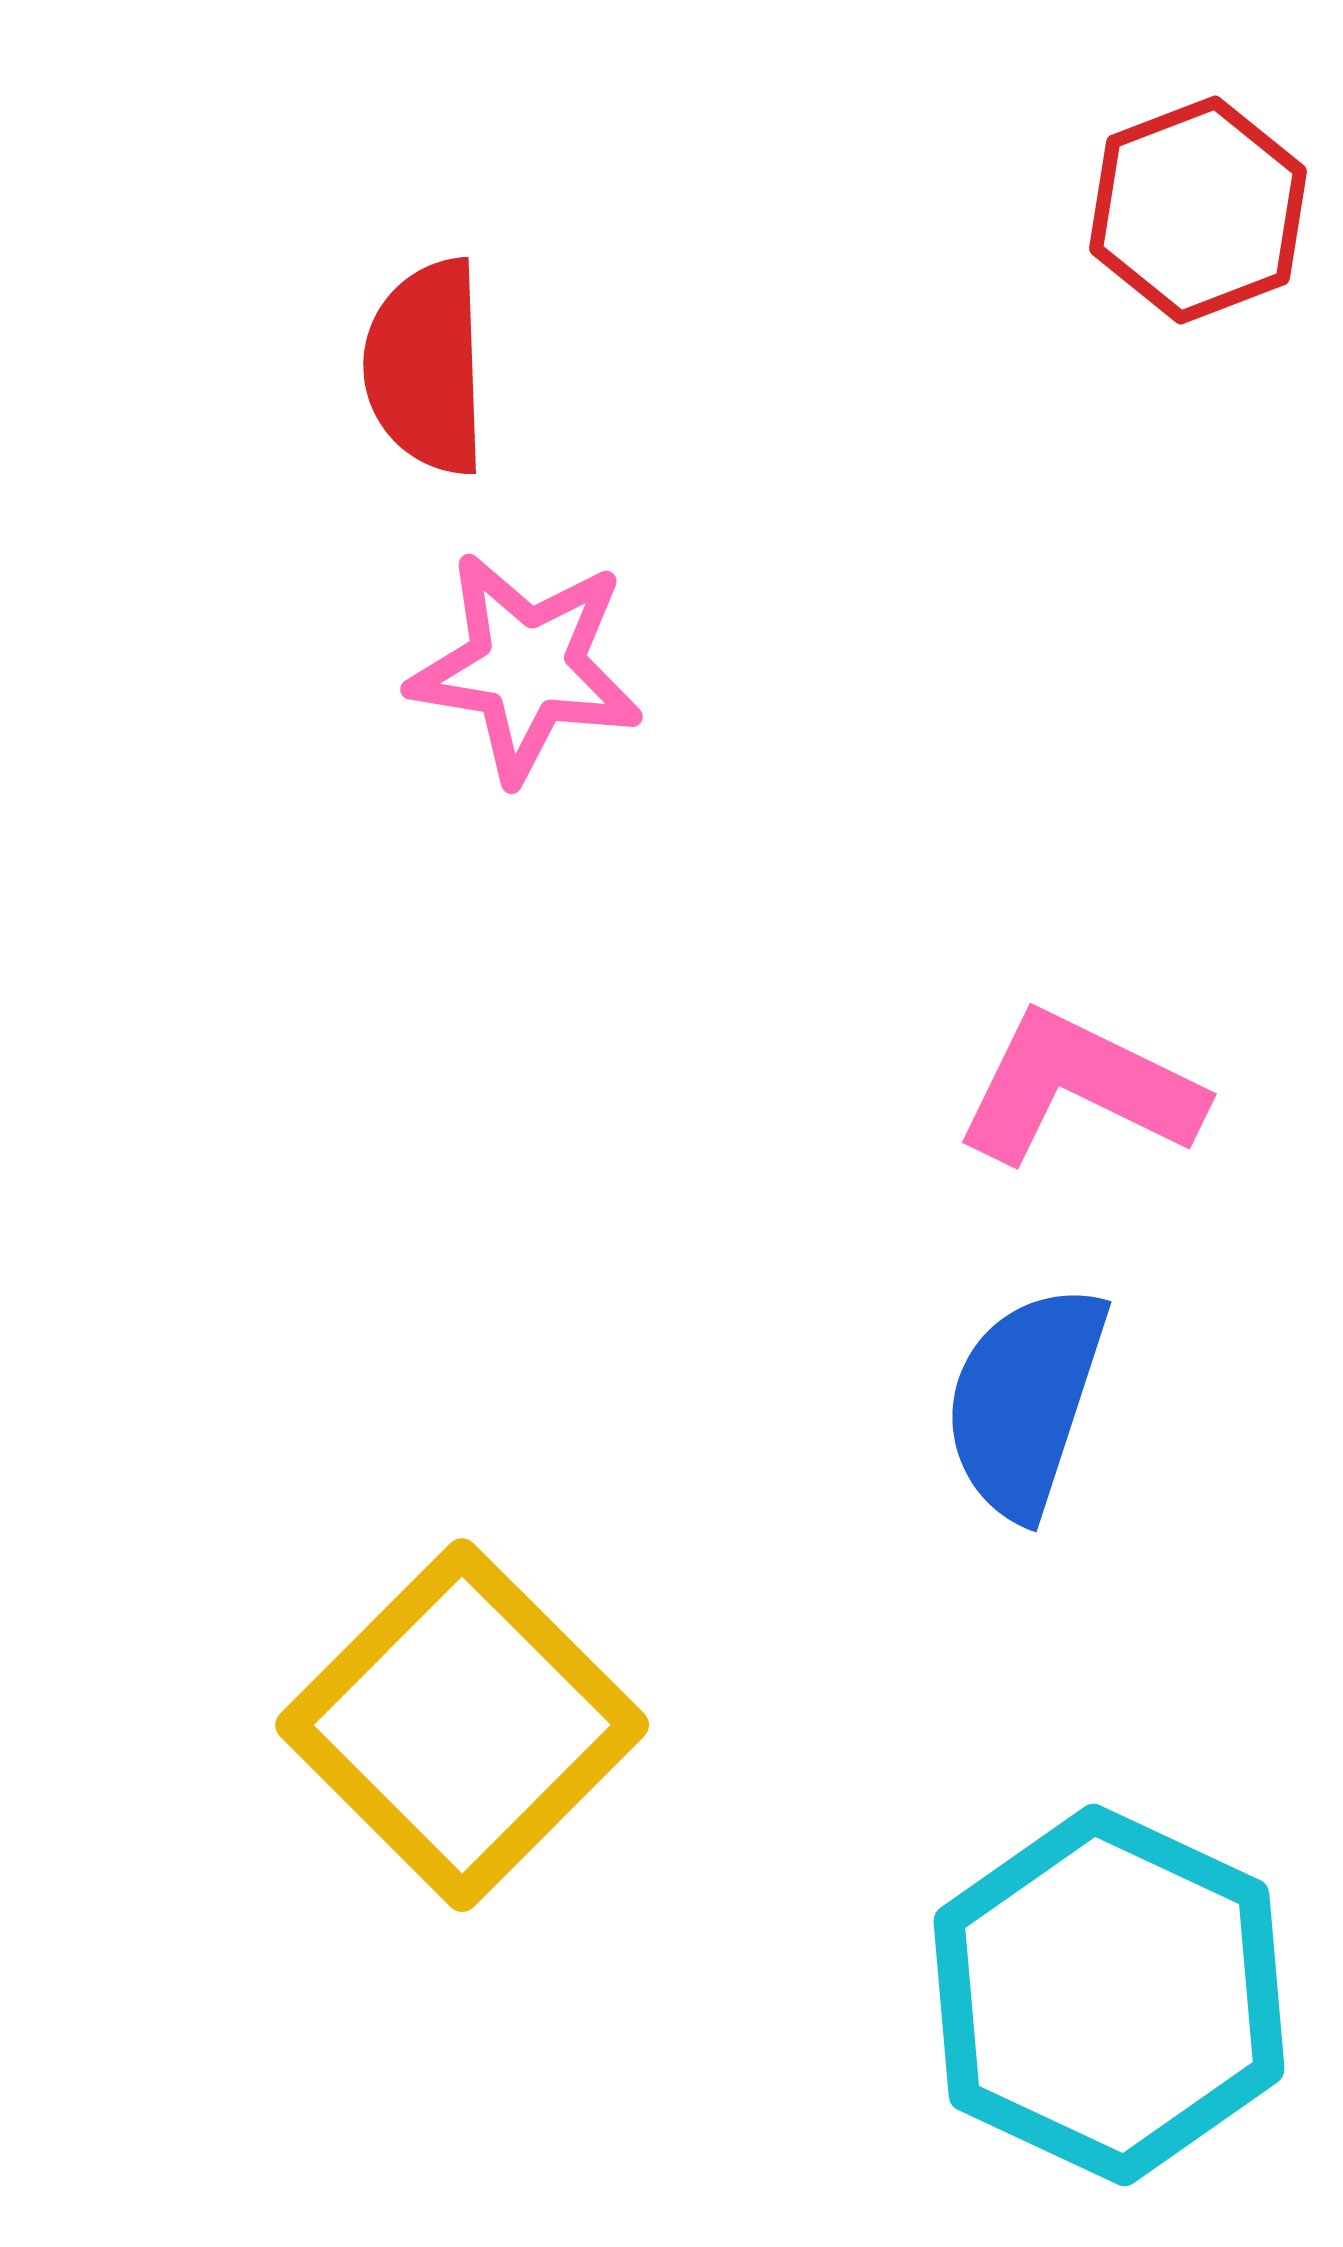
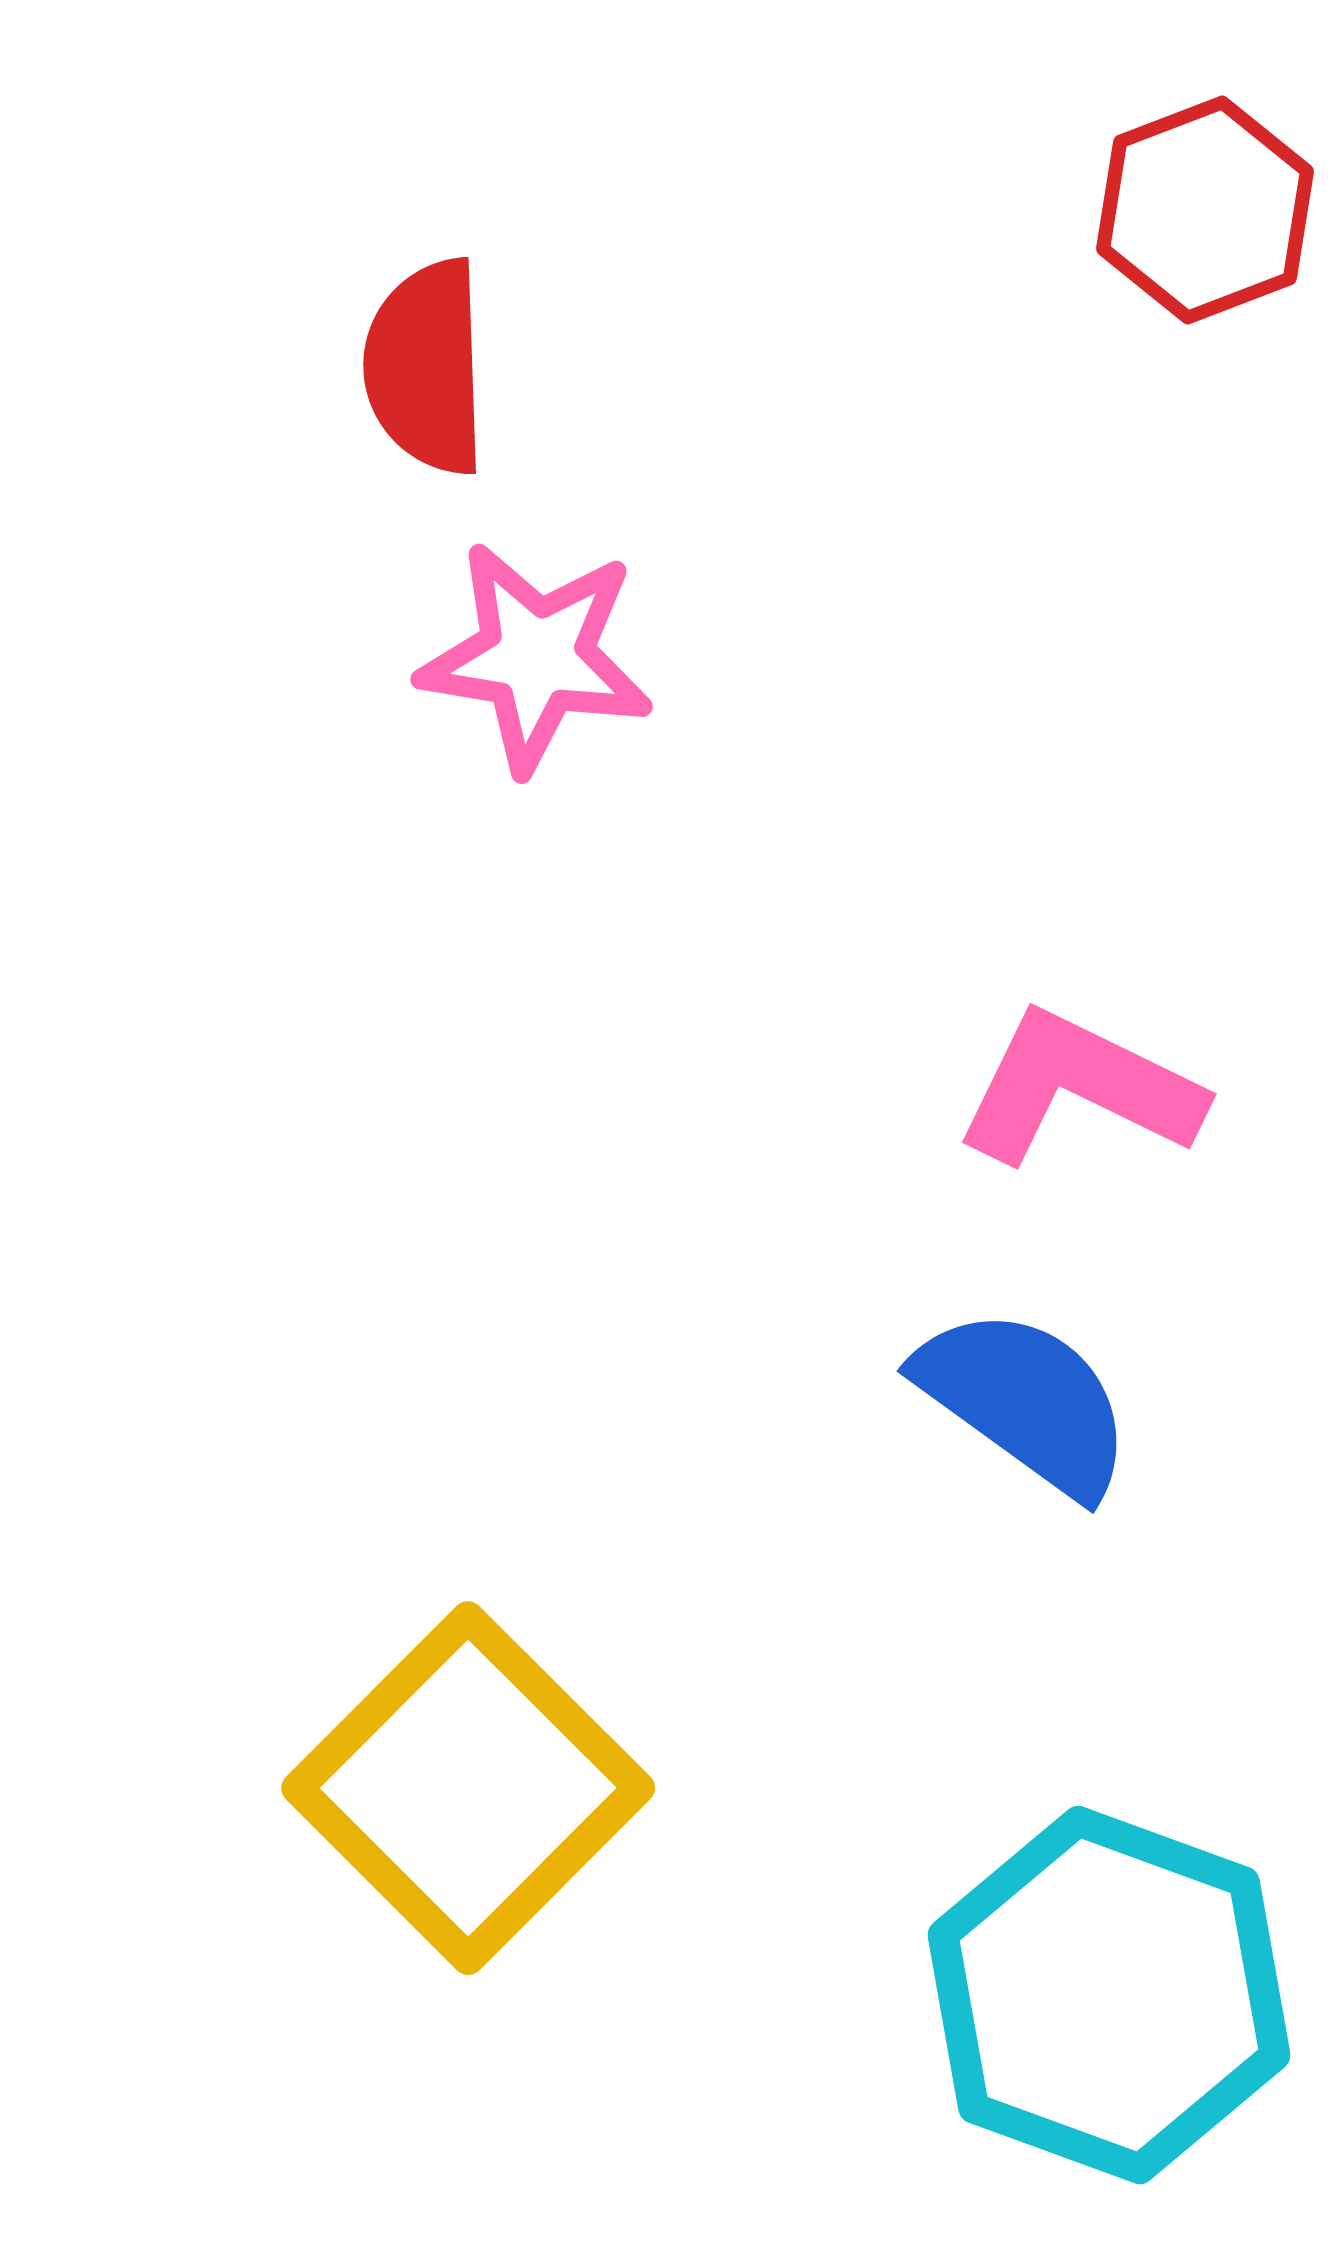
red hexagon: moved 7 px right
pink star: moved 10 px right, 10 px up
blue semicircle: rotated 108 degrees clockwise
yellow square: moved 6 px right, 63 px down
cyan hexagon: rotated 5 degrees counterclockwise
